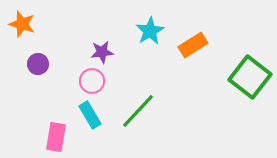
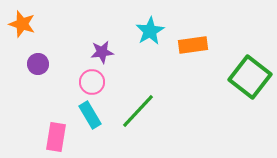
orange rectangle: rotated 24 degrees clockwise
pink circle: moved 1 px down
